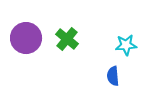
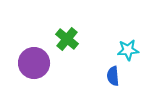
purple circle: moved 8 px right, 25 px down
cyan star: moved 2 px right, 5 px down
